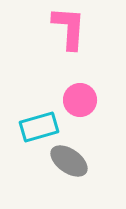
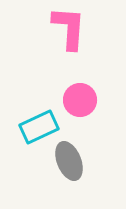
cyan rectangle: rotated 9 degrees counterclockwise
gray ellipse: rotated 33 degrees clockwise
